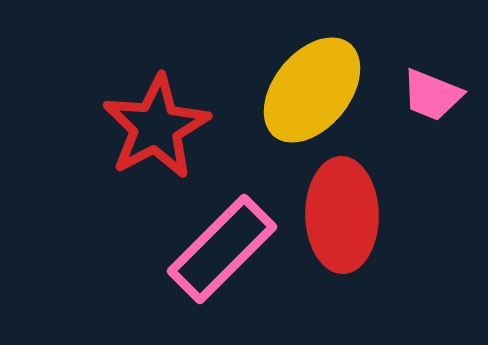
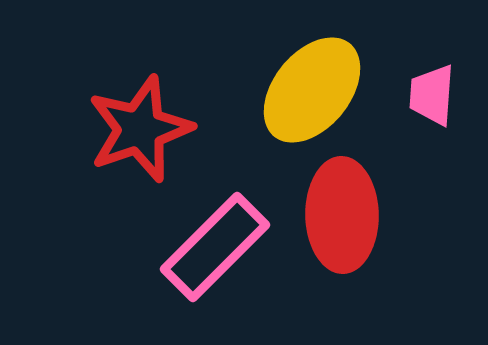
pink trapezoid: rotated 72 degrees clockwise
red star: moved 16 px left, 2 px down; rotated 9 degrees clockwise
pink rectangle: moved 7 px left, 2 px up
